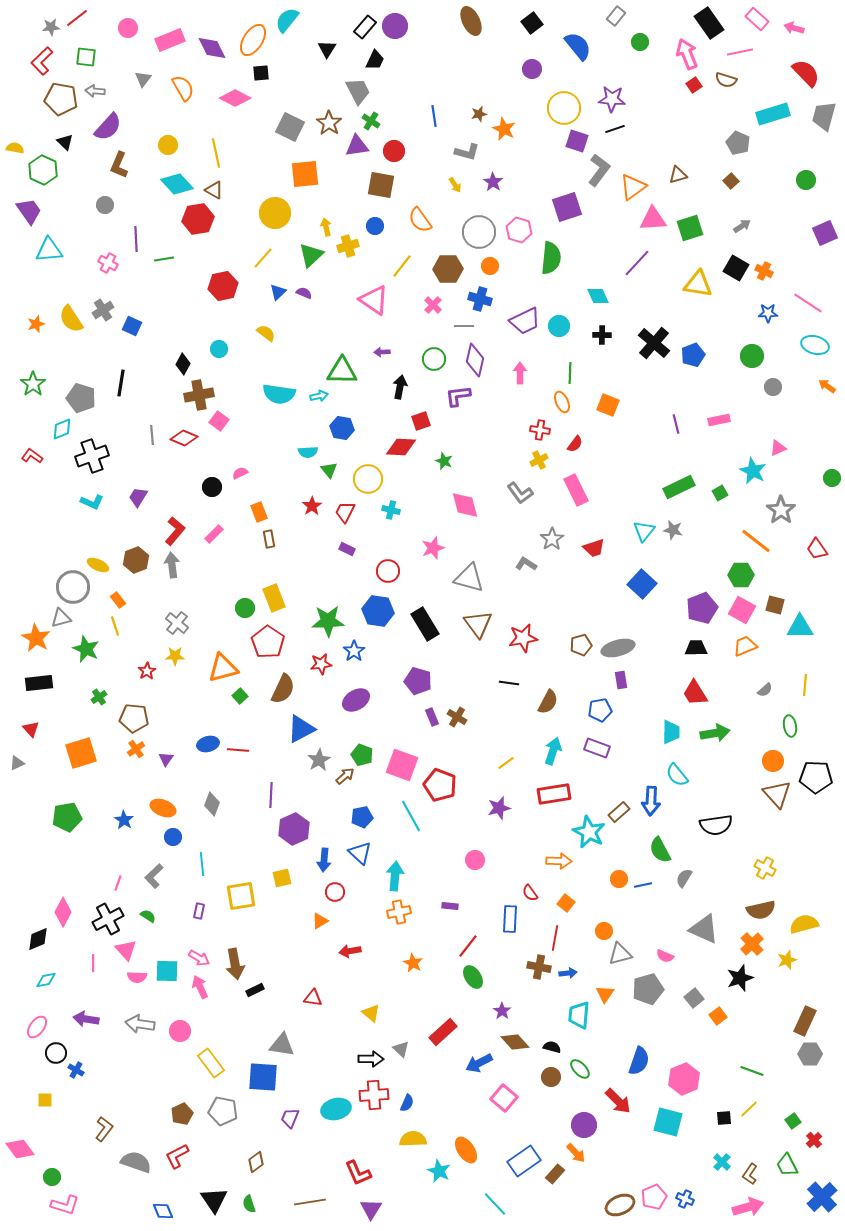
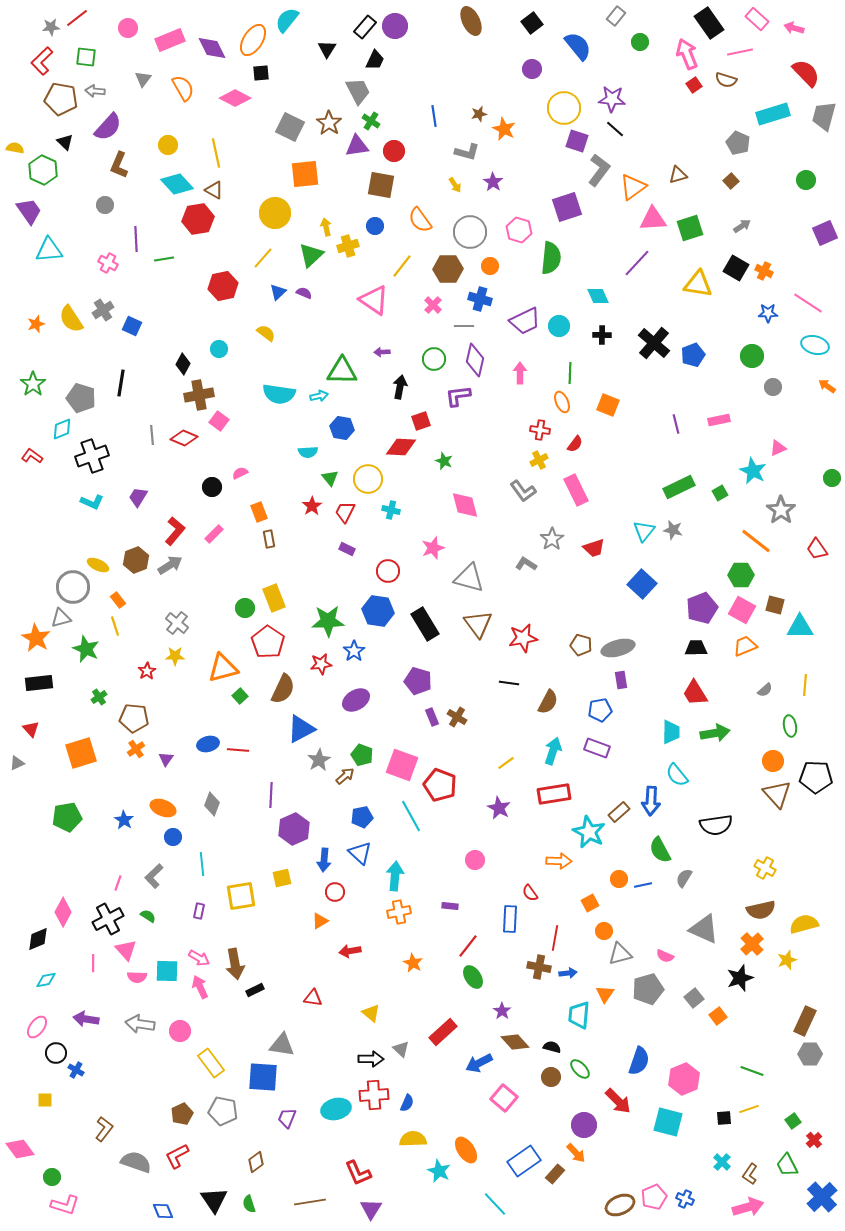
black line at (615, 129): rotated 60 degrees clockwise
gray circle at (479, 232): moved 9 px left
green triangle at (329, 470): moved 1 px right, 8 px down
gray L-shape at (520, 493): moved 3 px right, 2 px up
gray arrow at (172, 565): moved 2 px left; rotated 65 degrees clockwise
brown pentagon at (581, 645): rotated 30 degrees clockwise
purple star at (499, 808): rotated 30 degrees counterclockwise
orange square at (566, 903): moved 24 px right; rotated 24 degrees clockwise
yellow line at (749, 1109): rotated 24 degrees clockwise
purple trapezoid at (290, 1118): moved 3 px left
